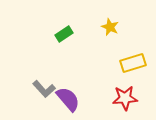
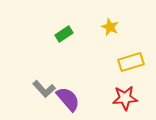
yellow rectangle: moved 2 px left, 1 px up
